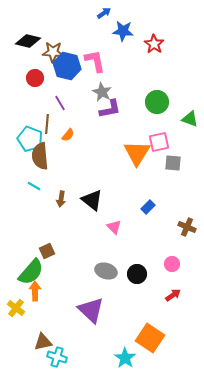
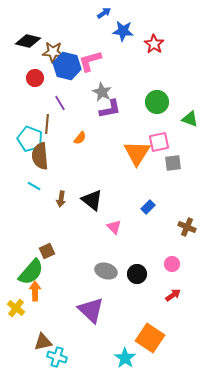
pink L-shape: moved 5 px left; rotated 95 degrees counterclockwise
orange semicircle: moved 12 px right, 3 px down
gray square: rotated 12 degrees counterclockwise
